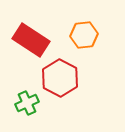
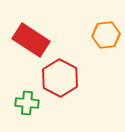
orange hexagon: moved 22 px right
green cross: rotated 30 degrees clockwise
